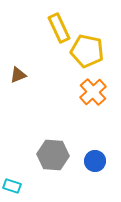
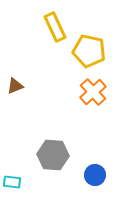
yellow rectangle: moved 4 px left, 1 px up
yellow pentagon: moved 2 px right
brown triangle: moved 3 px left, 11 px down
blue circle: moved 14 px down
cyan rectangle: moved 4 px up; rotated 12 degrees counterclockwise
